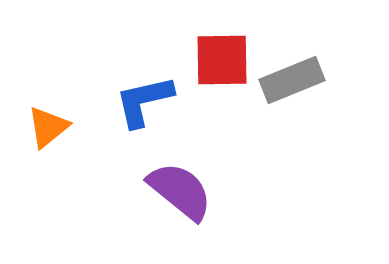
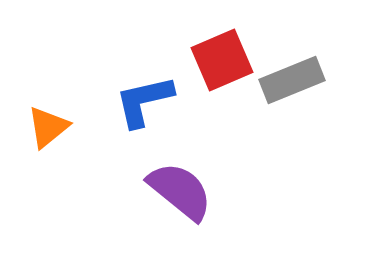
red square: rotated 22 degrees counterclockwise
